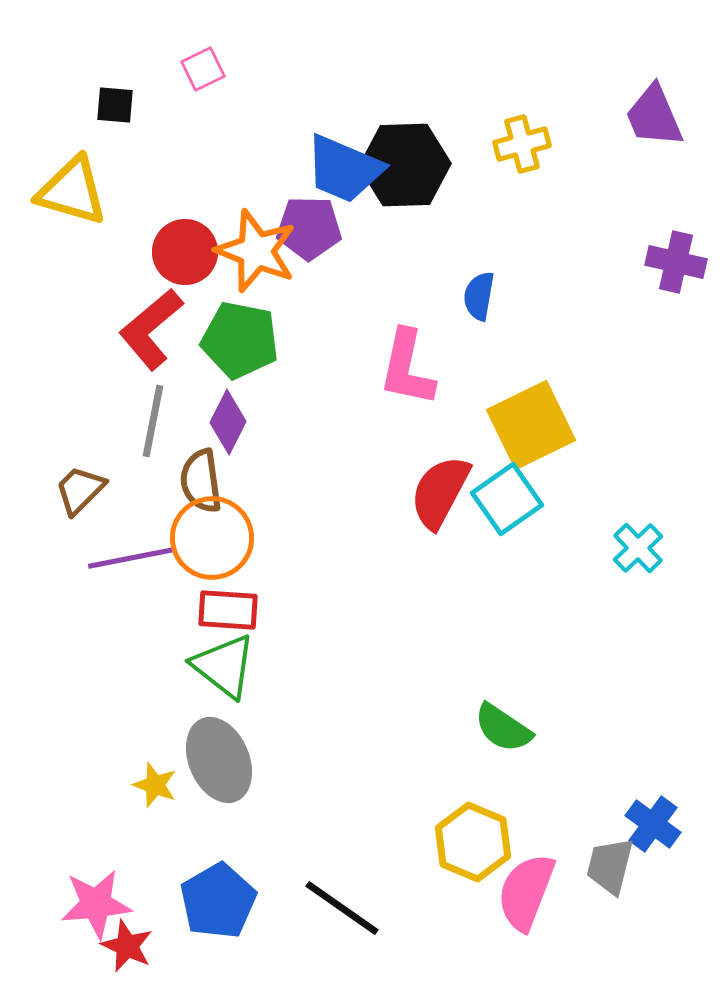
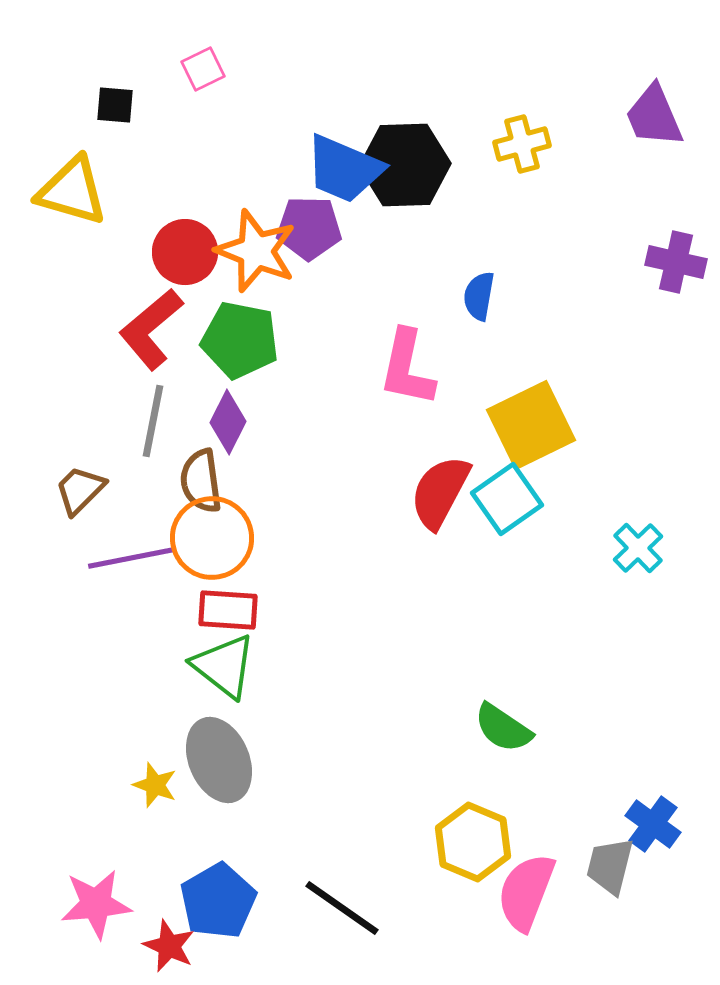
red star: moved 42 px right
